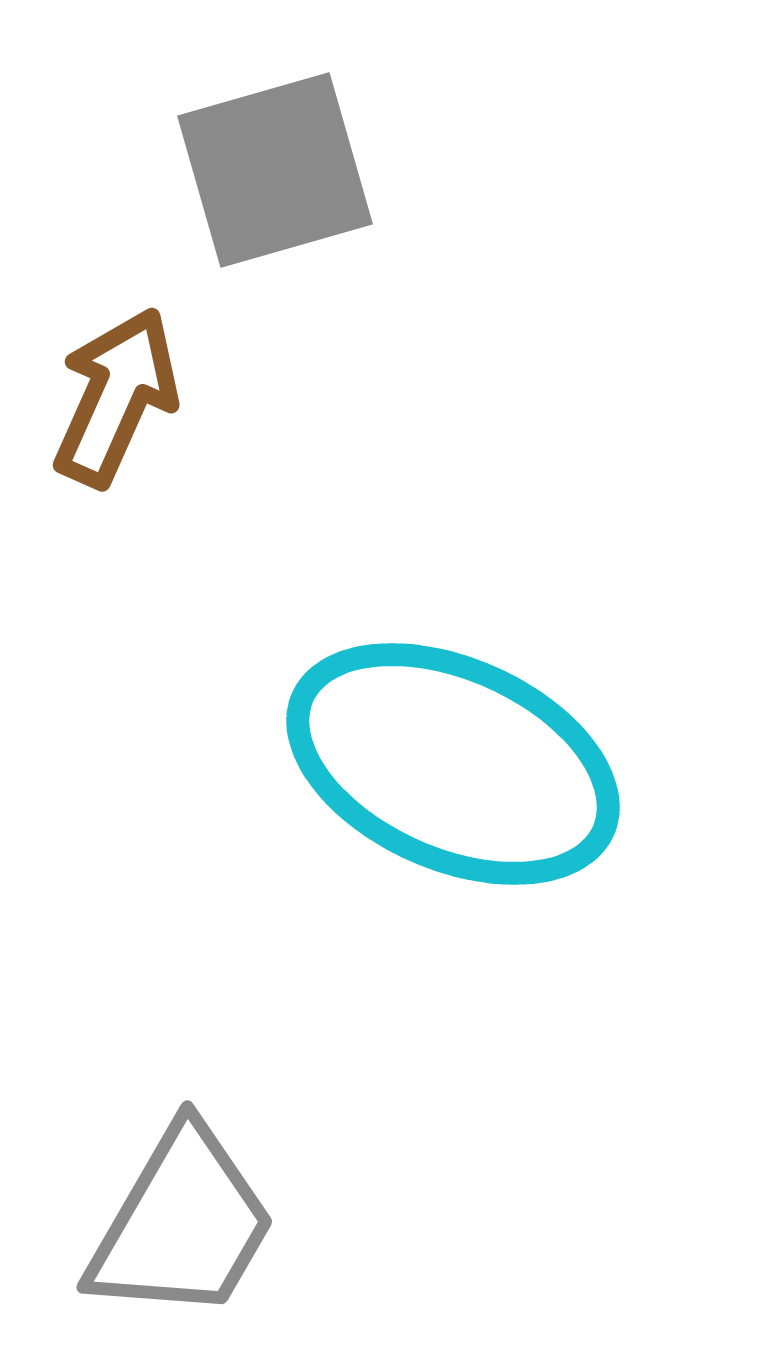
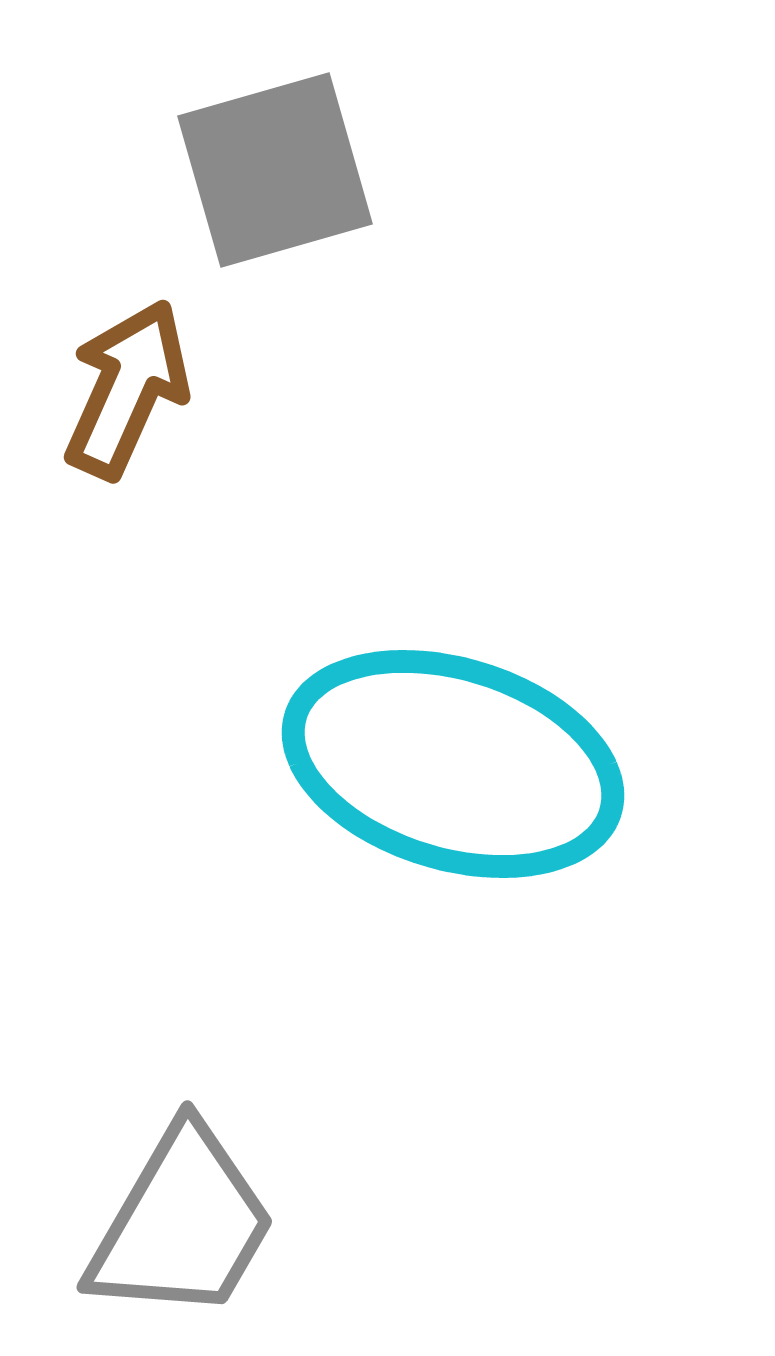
brown arrow: moved 11 px right, 8 px up
cyan ellipse: rotated 7 degrees counterclockwise
